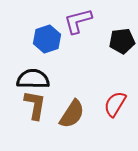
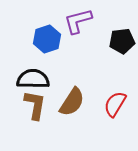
brown semicircle: moved 12 px up
